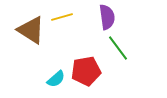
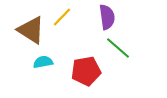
yellow line: rotated 30 degrees counterclockwise
green line: rotated 12 degrees counterclockwise
cyan semicircle: moved 13 px left, 17 px up; rotated 150 degrees counterclockwise
